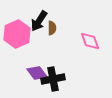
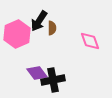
black cross: moved 1 px down
